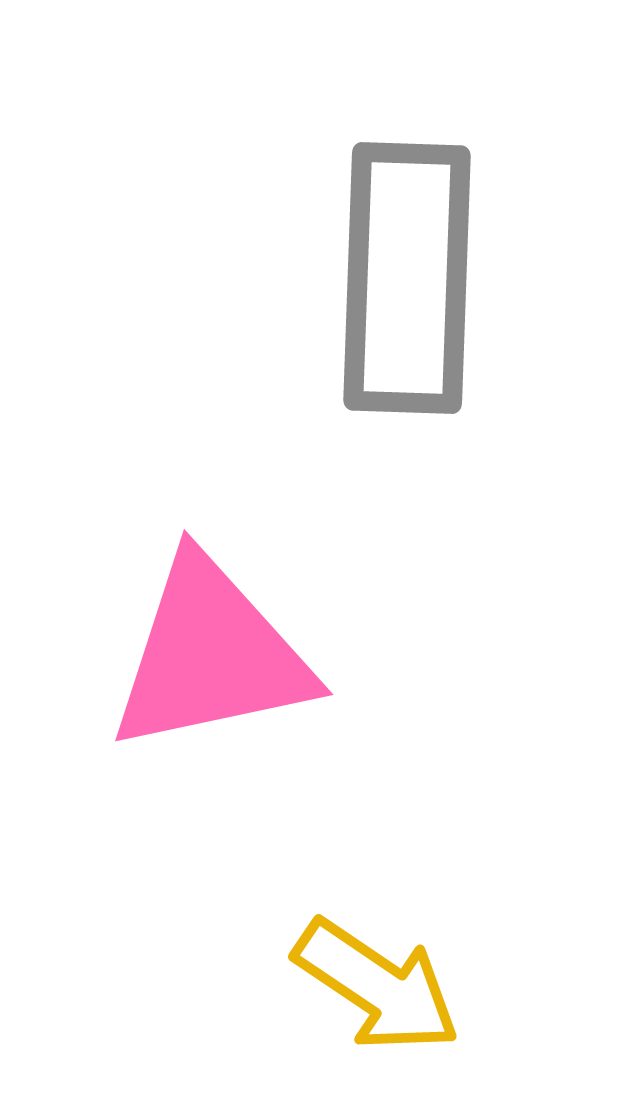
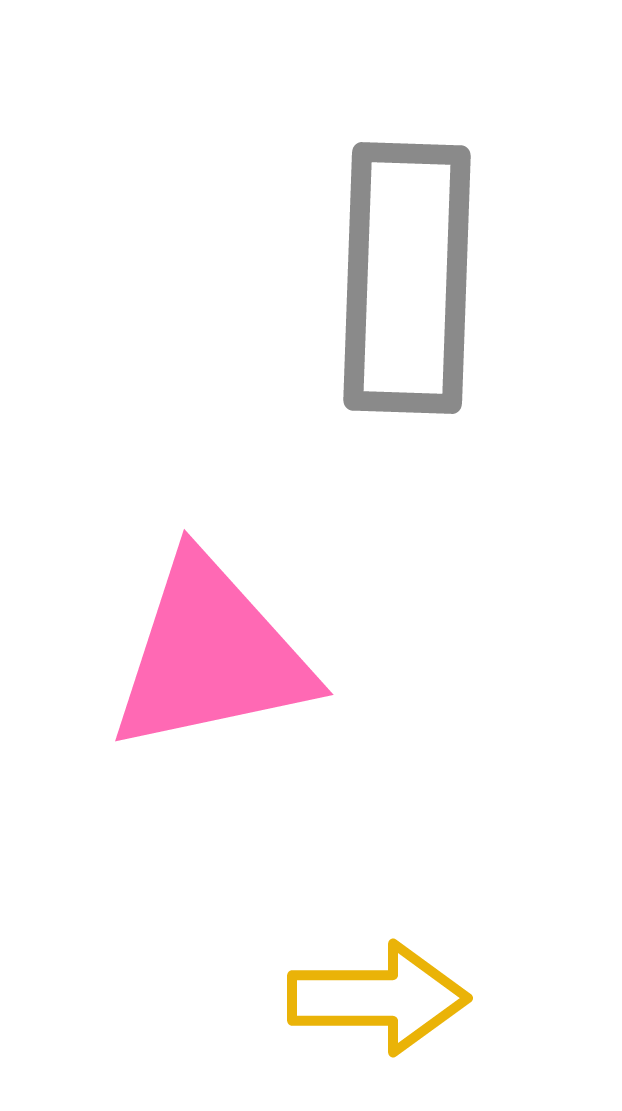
yellow arrow: moved 1 px right, 12 px down; rotated 34 degrees counterclockwise
